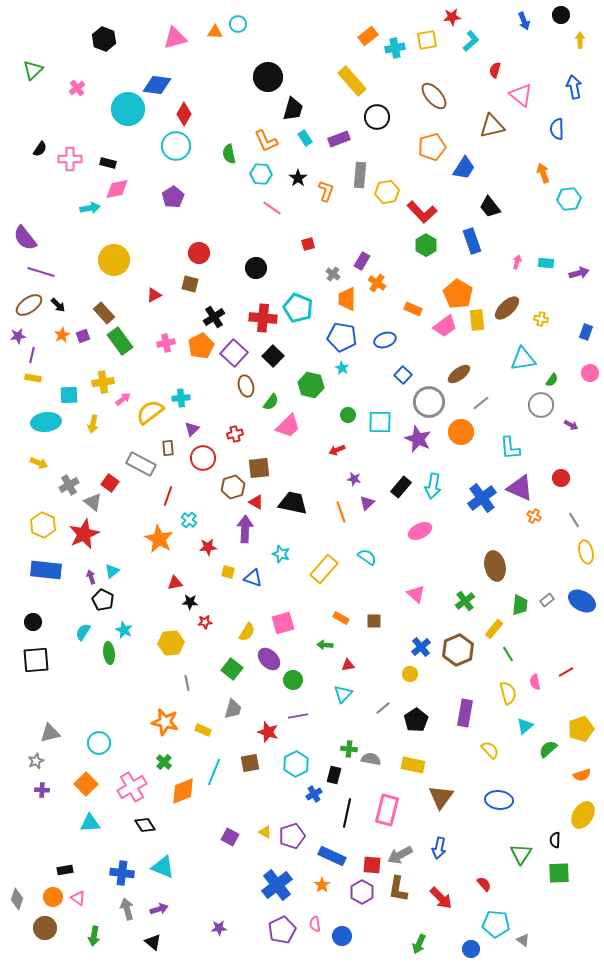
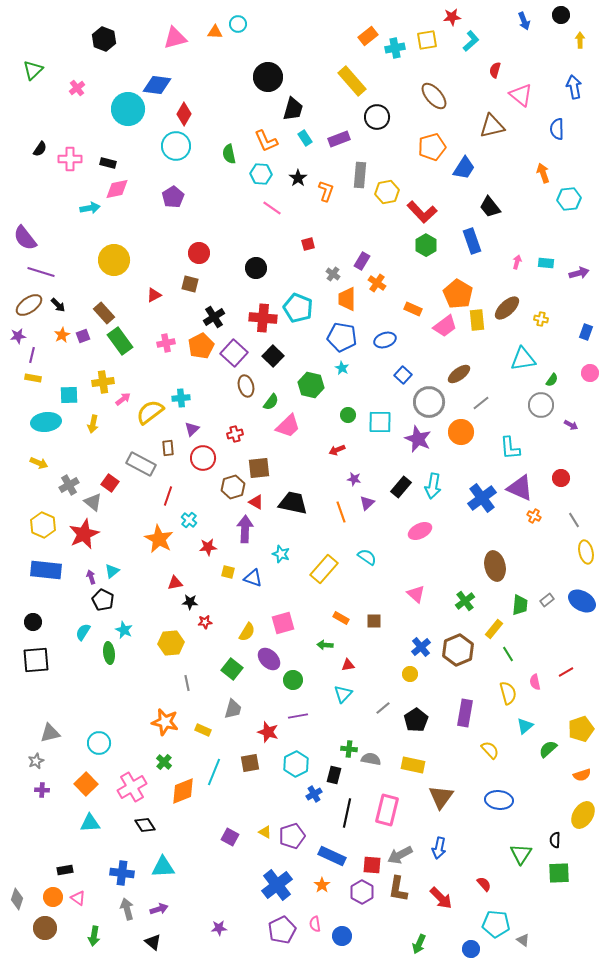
cyan triangle at (163, 867): rotated 25 degrees counterclockwise
